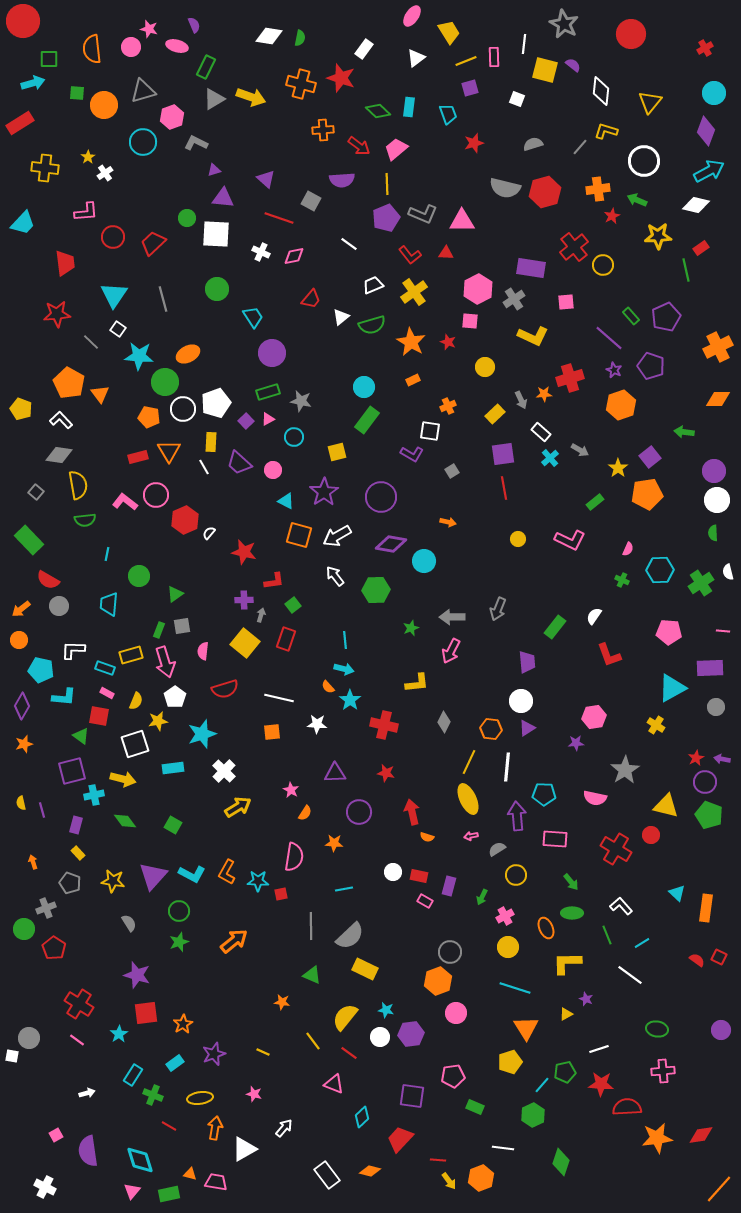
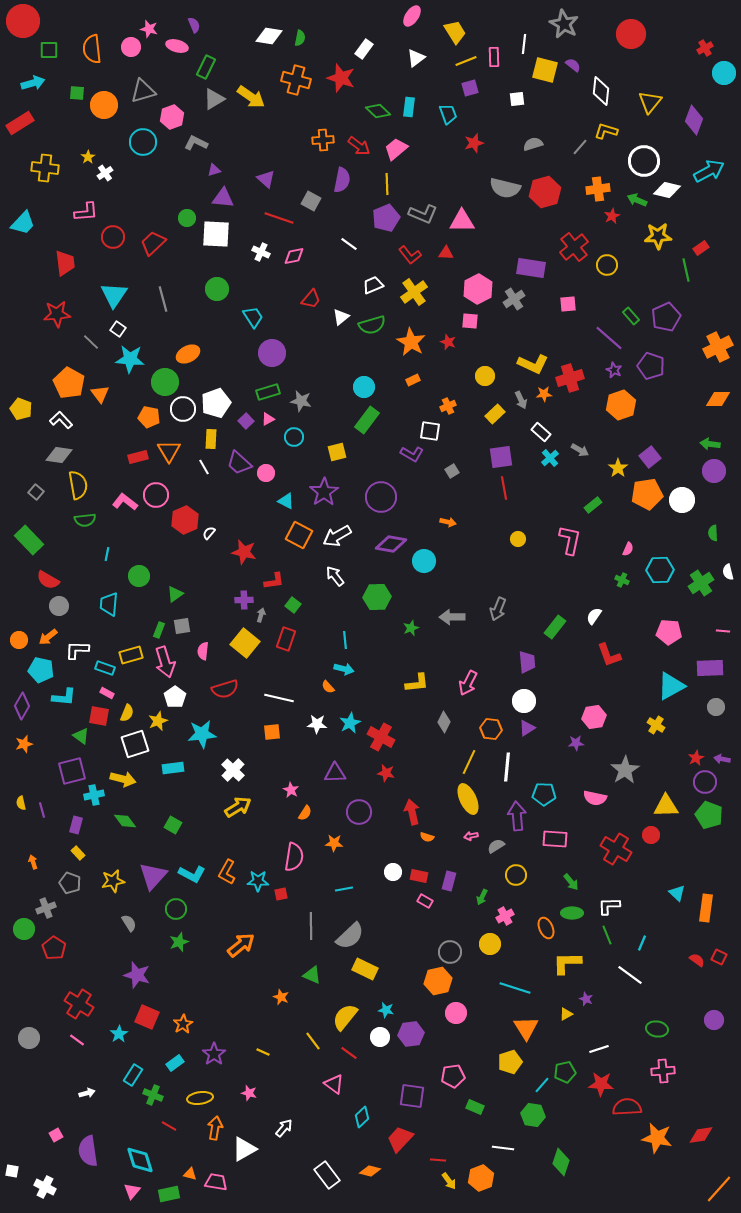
yellow trapezoid at (449, 32): moved 6 px right
green square at (49, 59): moved 9 px up
orange cross at (301, 84): moved 5 px left, 4 px up
cyan circle at (714, 93): moved 10 px right, 20 px up
yellow arrow at (251, 97): rotated 16 degrees clockwise
white square at (517, 99): rotated 28 degrees counterclockwise
orange cross at (323, 130): moved 10 px down
purple diamond at (706, 131): moved 12 px left, 11 px up
purple semicircle at (342, 180): rotated 75 degrees counterclockwise
white diamond at (696, 205): moved 29 px left, 15 px up
yellow circle at (603, 265): moved 4 px right
pink square at (566, 302): moved 2 px right, 2 px down
yellow L-shape at (533, 336): moved 28 px down
cyan star at (139, 356): moved 9 px left, 3 px down
yellow circle at (485, 367): moved 9 px down
green arrow at (684, 432): moved 26 px right, 12 px down
yellow rectangle at (211, 442): moved 3 px up
purple square at (503, 454): moved 2 px left, 3 px down
pink circle at (273, 470): moved 7 px left, 3 px down
white circle at (717, 500): moved 35 px left
green rectangle at (595, 502): moved 2 px left, 3 px down
orange square at (299, 535): rotated 12 degrees clockwise
pink L-shape at (570, 540): rotated 104 degrees counterclockwise
green hexagon at (376, 590): moved 1 px right, 7 px down
green square at (293, 605): rotated 14 degrees counterclockwise
orange arrow at (21, 609): moved 27 px right, 28 px down
white L-shape at (73, 650): moved 4 px right
pink arrow at (451, 651): moved 17 px right, 32 px down
cyan triangle at (672, 688): moved 1 px left, 2 px up
cyan star at (350, 700): moved 23 px down; rotated 10 degrees clockwise
yellow semicircle at (136, 701): moved 9 px left, 12 px down
white circle at (521, 701): moved 3 px right
yellow star at (158, 721): rotated 12 degrees counterclockwise
red cross at (384, 725): moved 3 px left, 12 px down; rotated 16 degrees clockwise
cyan star at (202, 734): rotated 12 degrees clockwise
white cross at (224, 771): moved 9 px right, 1 px up
yellow triangle at (666, 806): rotated 16 degrees counterclockwise
gray semicircle at (497, 849): moved 1 px left, 3 px up
yellow star at (113, 881): rotated 20 degrees counterclockwise
purple rectangle at (449, 886): moved 5 px up
white L-shape at (621, 906): moved 12 px left; rotated 50 degrees counterclockwise
green circle at (179, 911): moved 3 px left, 2 px up
orange arrow at (234, 941): moved 7 px right, 4 px down
cyan line at (642, 943): rotated 35 degrees counterclockwise
yellow circle at (508, 947): moved 18 px left, 3 px up
orange hexagon at (438, 981): rotated 8 degrees clockwise
orange star at (282, 1002): moved 1 px left, 5 px up; rotated 14 degrees clockwise
red square at (146, 1013): moved 1 px right, 4 px down; rotated 30 degrees clockwise
purple circle at (721, 1030): moved 7 px left, 10 px up
purple star at (214, 1054): rotated 15 degrees counterclockwise
white square at (12, 1056): moved 115 px down
pink triangle at (334, 1084): rotated 15 degrees clockwise
pink star at (254, 1094): moved 5 px left, 1 px up
green hexagon at (533, 1115): rotated 25 degrees counterclockwise
orange star at (657, 1138): rotated 20 degrees clockwise
